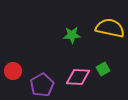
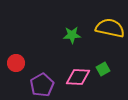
red circle: moved 3 px right, 8 px up
